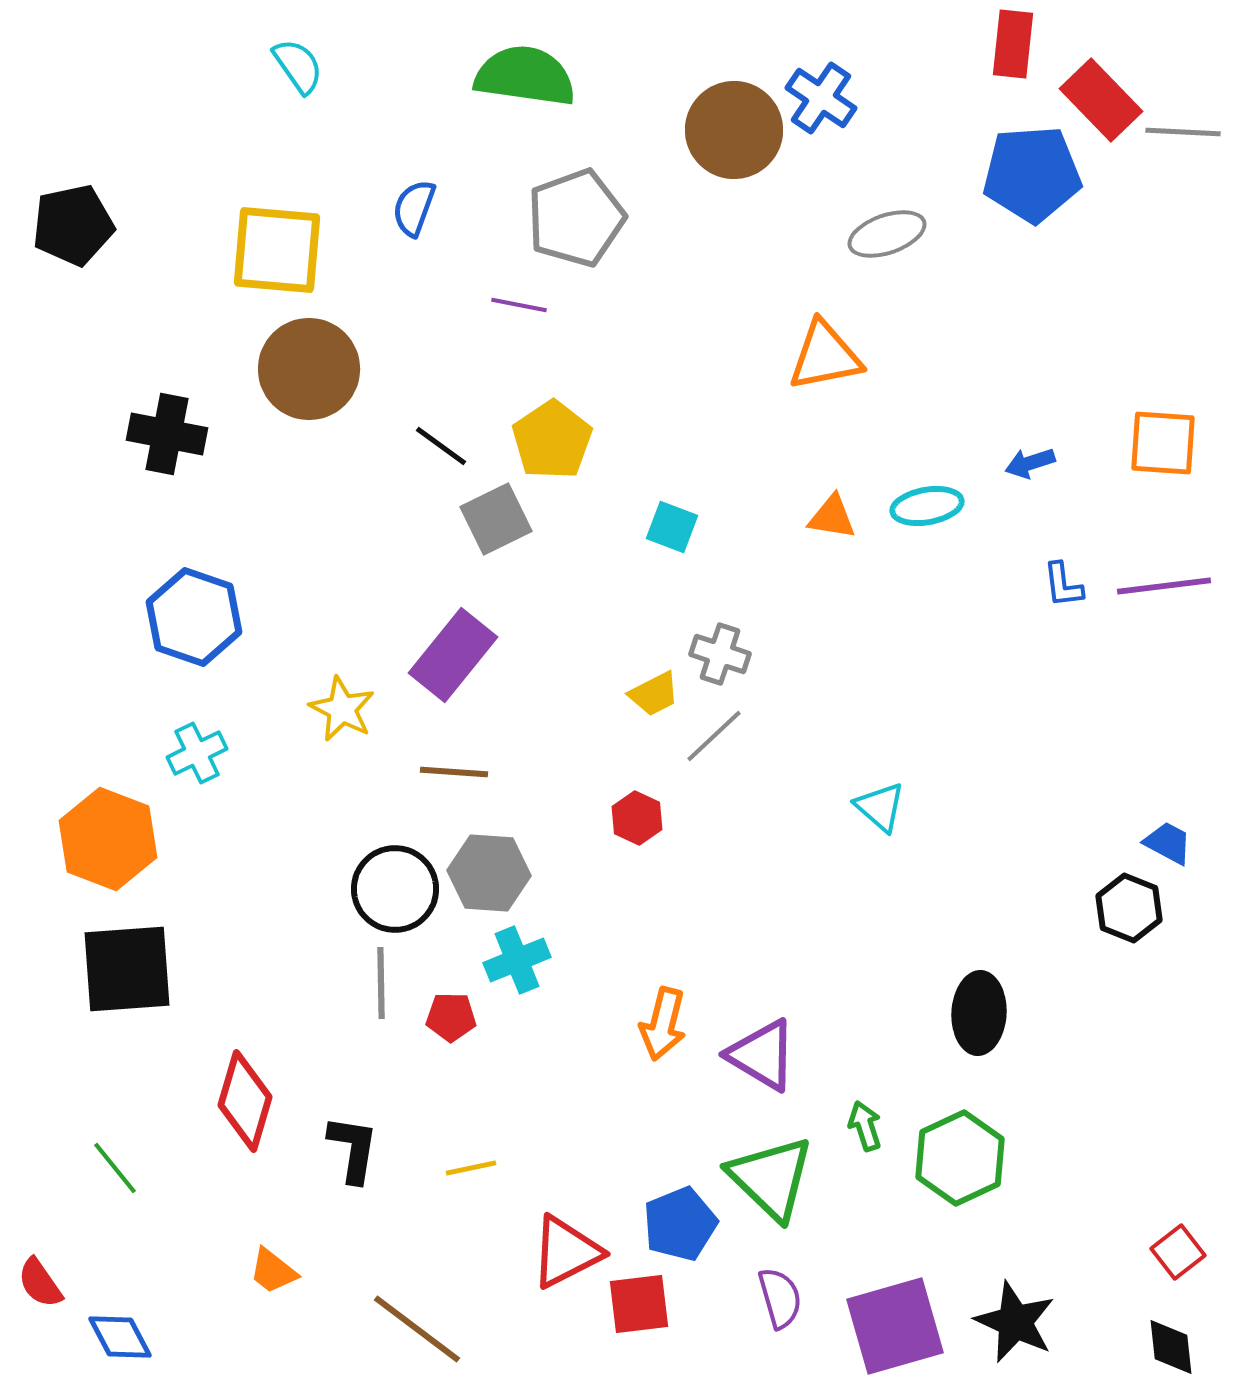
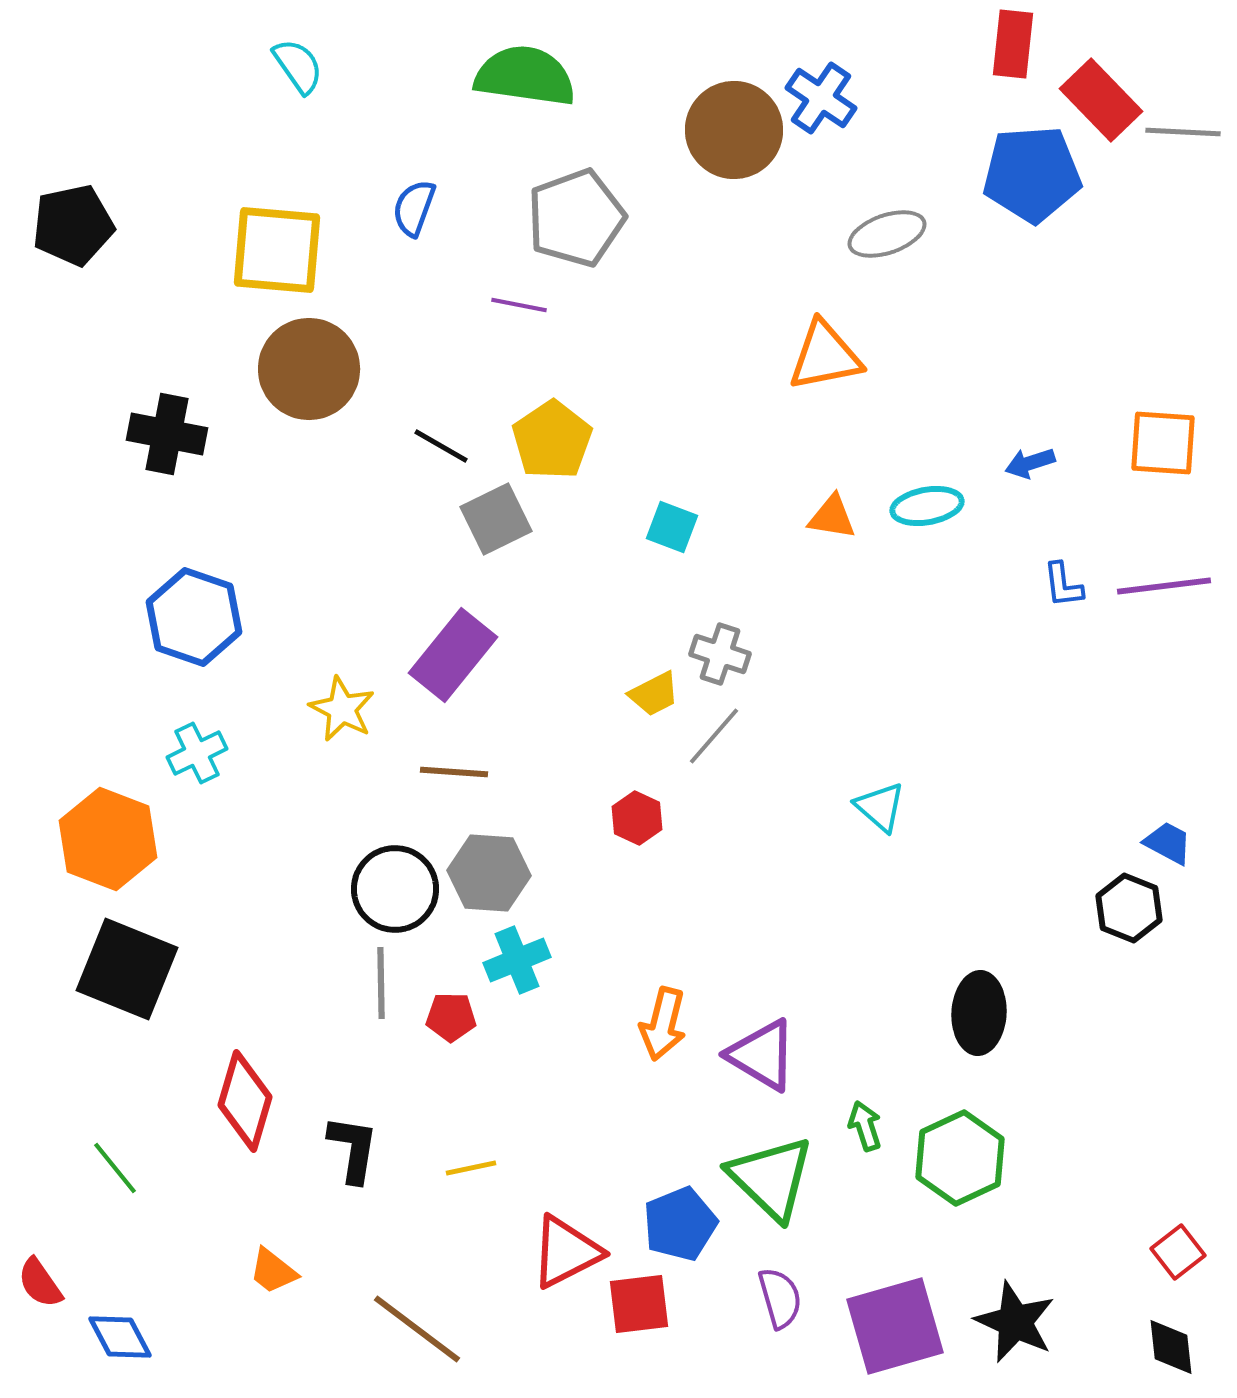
black line at (441, 446): rotated 6 degrees counterclockwise
gray line at (714, 736): rotated 6 degrees counterclockwise
black square at (127, 969): rotated 26 degrees clockwise
